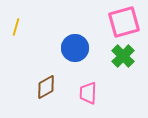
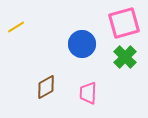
pink square: moved 1 px down
yellow line: rotated 42 degrees clockwise
blue circle: moved 7 px right, 4 px up
green cross: moved 2 px right, 1 px down
